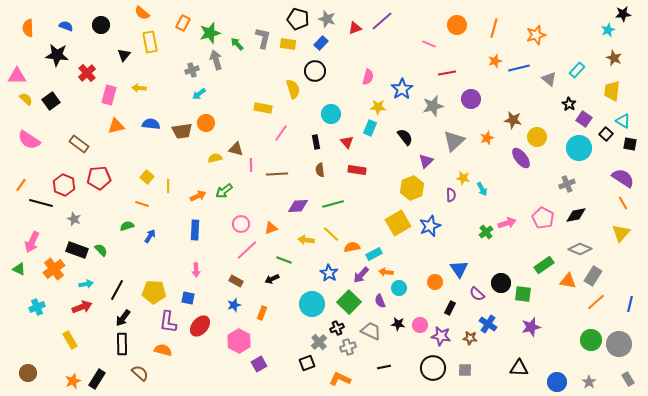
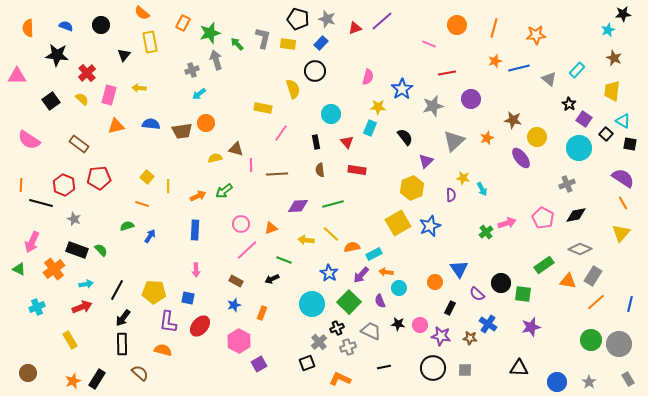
orange star at (536, 35): rotated 12 degrees clockwise
yellow semicircle at (26, 99): moved 56 px right
orange line at (21, 185): rotated 32 degrees counterclockwise
